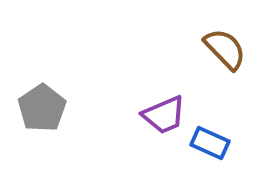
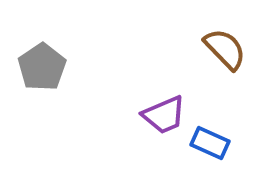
gray pentagon: moved 41 px up
